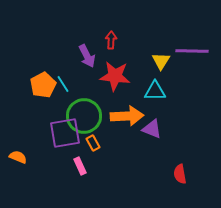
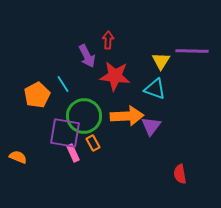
red arrow: moved 3 px left
orange pentagon: moved 6 px left, 10 px down
cyan triangle: moved 2 px up; rotated 20 degrees clockwise
purple triangle: moved 1 px left, 3 px up; rotated 45 degrees clockwise
purple square: rotated 20 degrees clockwise
pink rectangle: moved 7 px left, 13 px up
